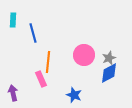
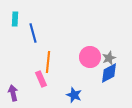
cyan rectangle: moved 2 px right, 1 px up
pink circle: moved 6 px right, 2 px down
